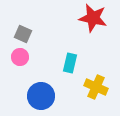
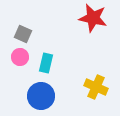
cyan rectangle: moved 24 px left
